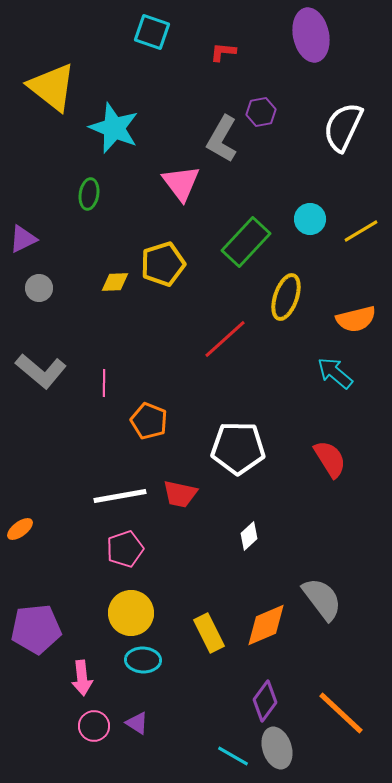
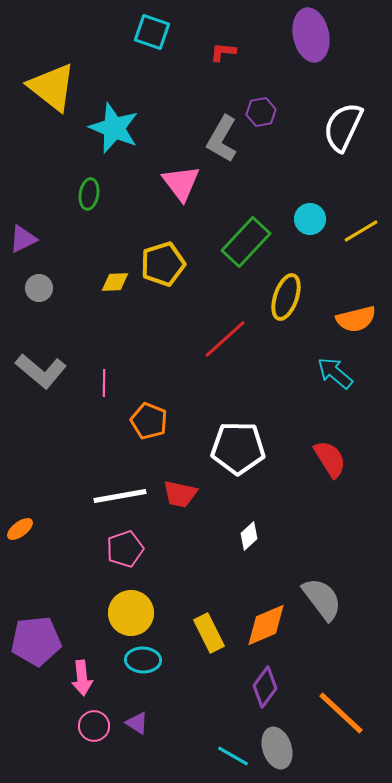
purple pentagon at (36, 629): moved 12 px down
purple diamond at (265, 701): moved 14 px up
